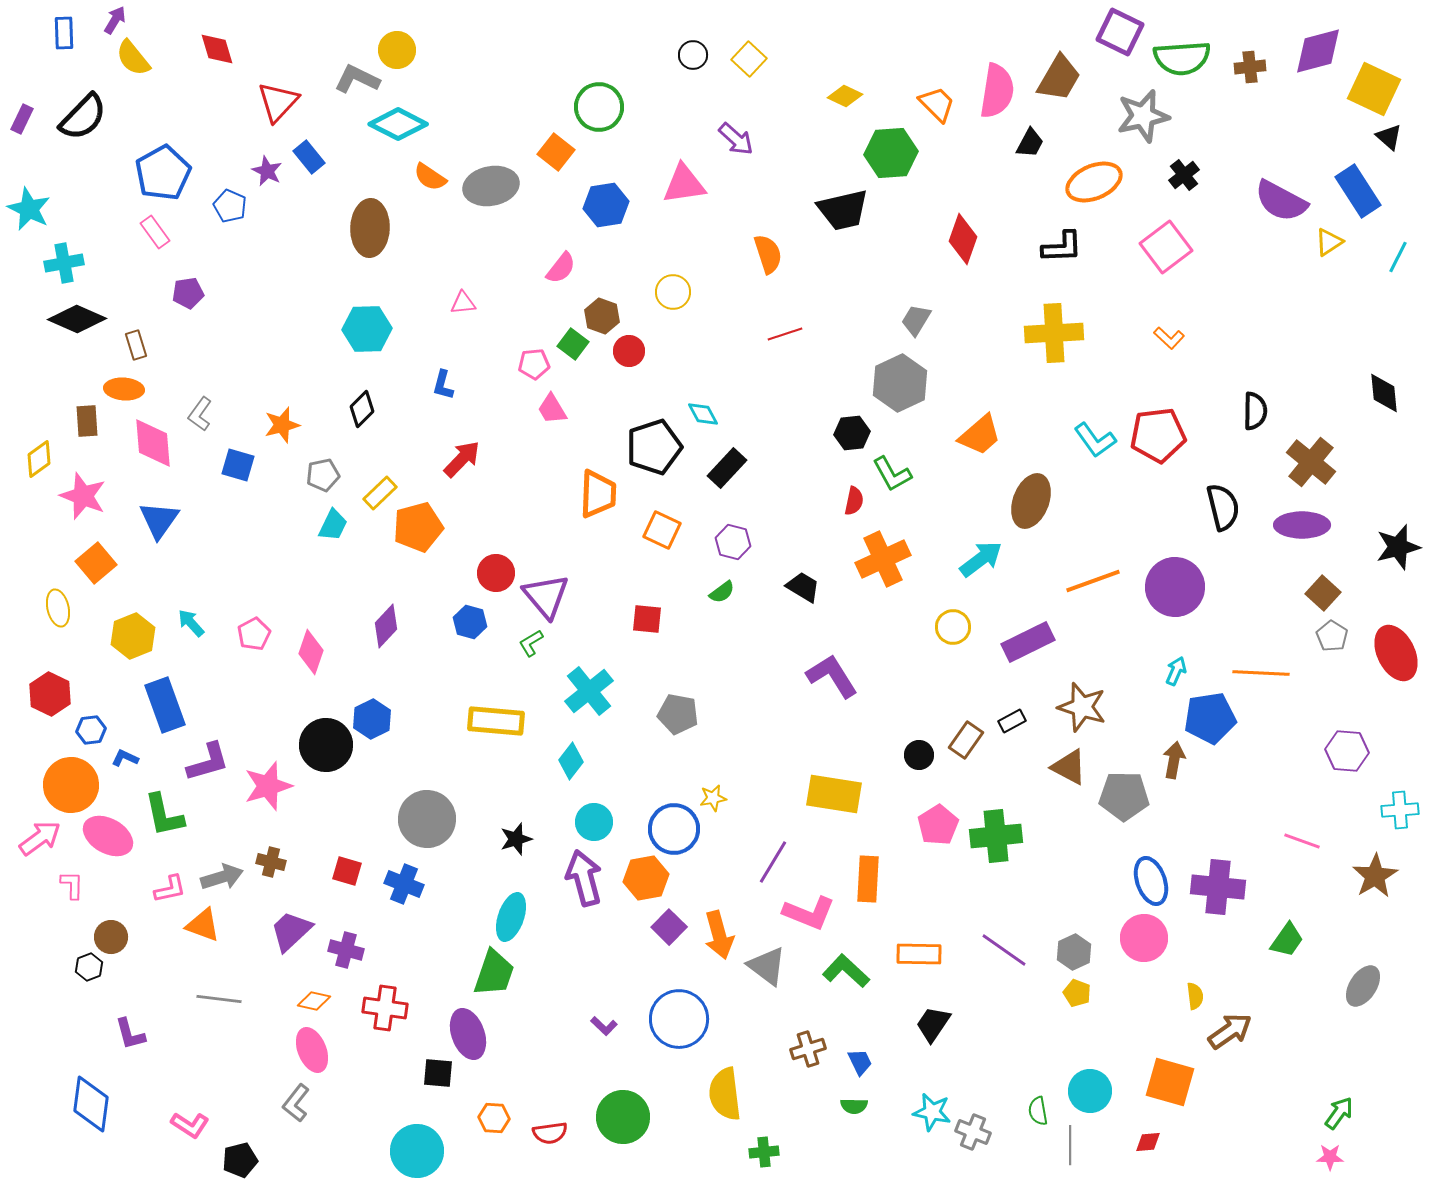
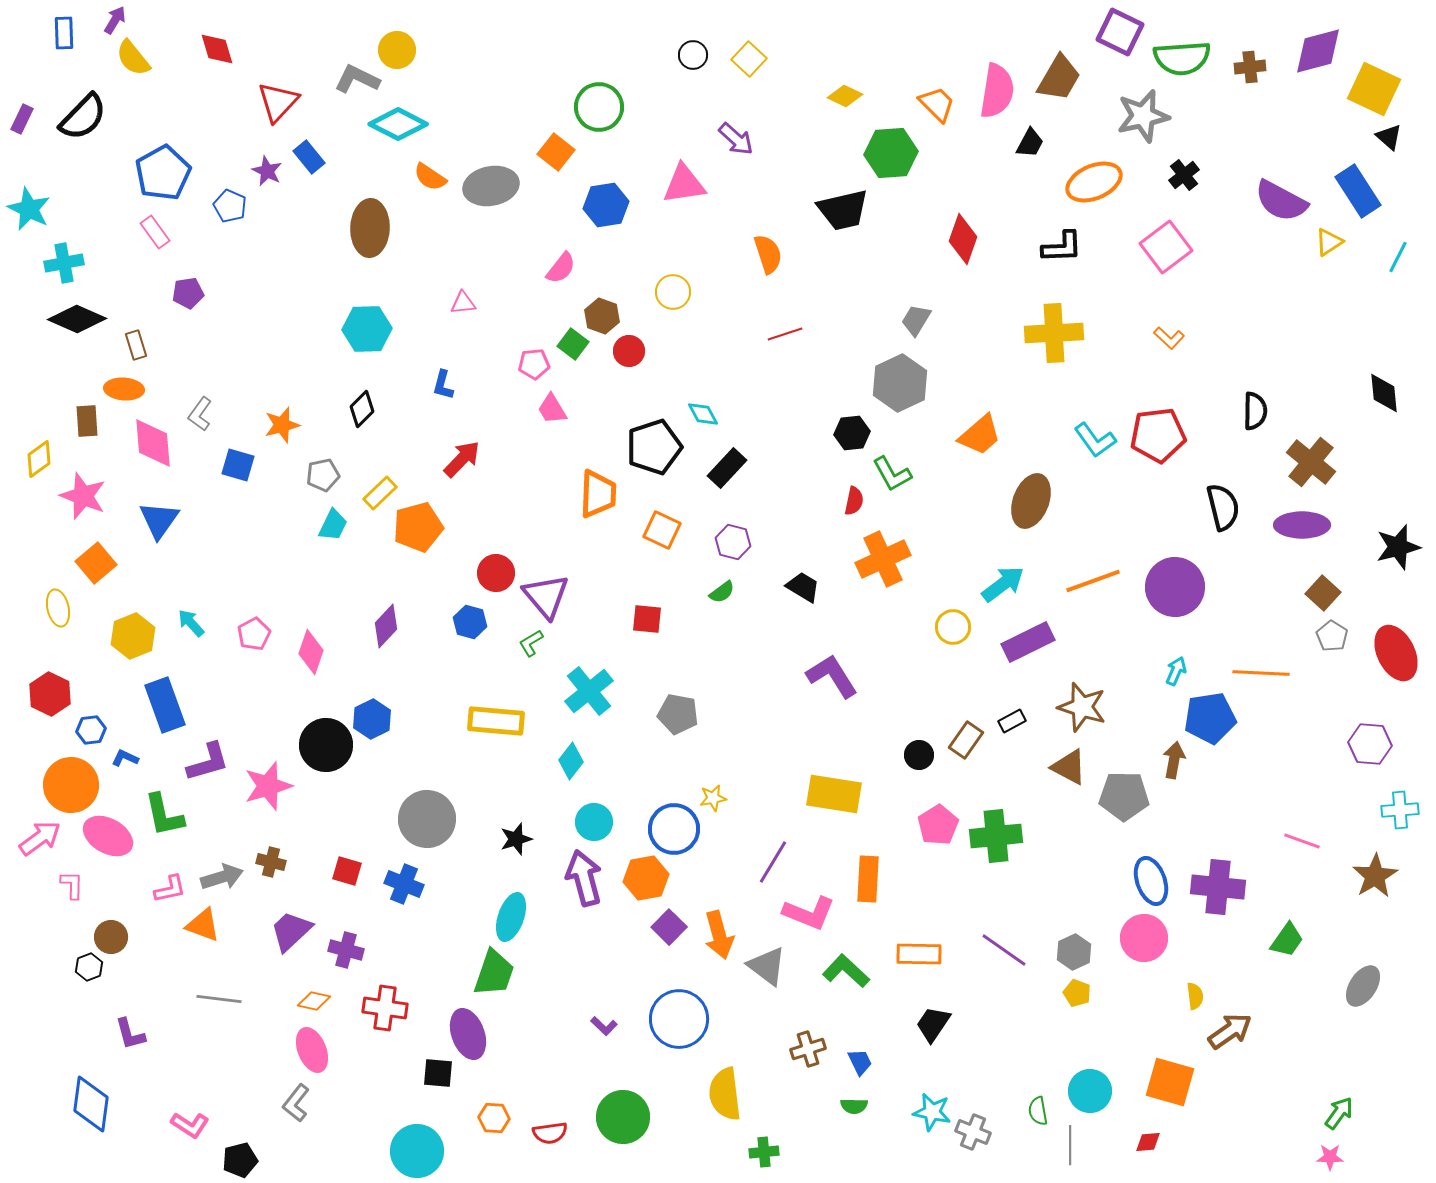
cyan arrow at (981, 559): moved 22 px right, 25 px down
purple hexagon at (1347, 751): moved 23 px right, 7 px up
